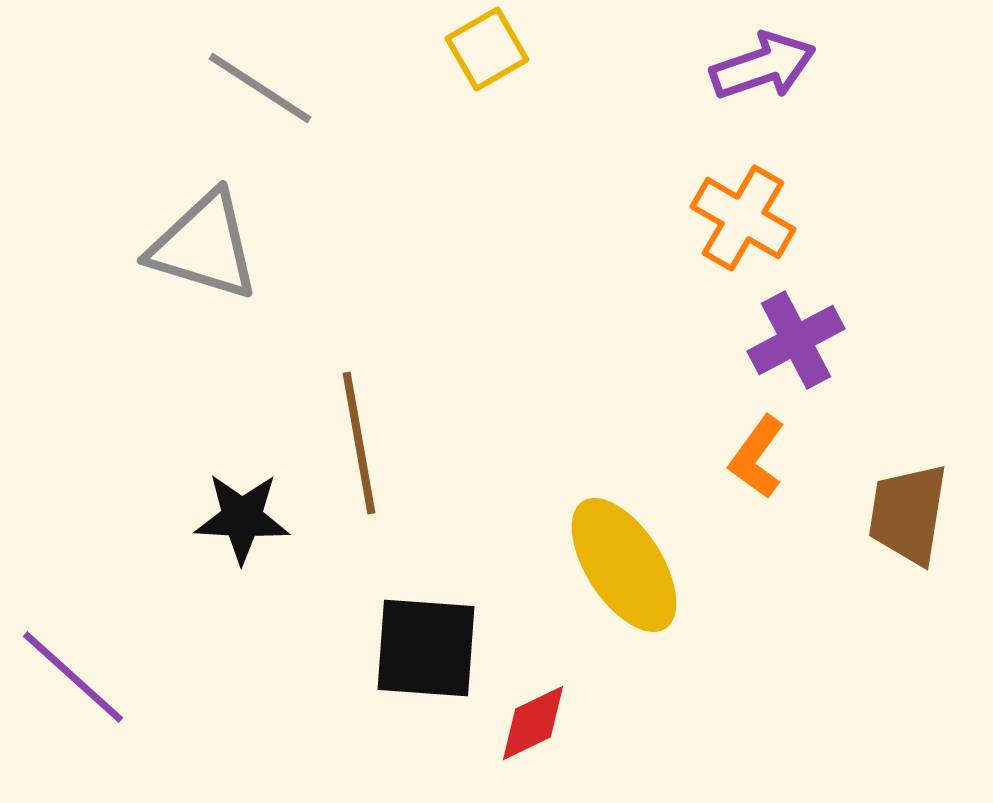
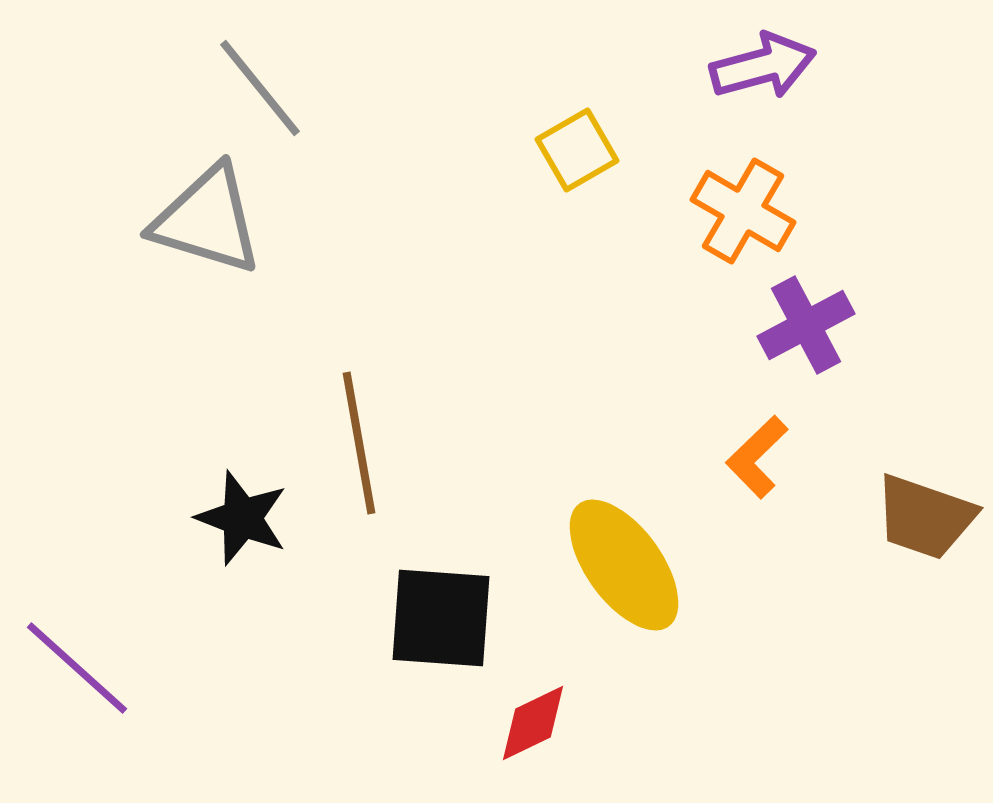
yellow square: moved 90 px right, 101 px down
purple arrow: rotated 4 degrees clockwise
gray line: rotated 18 degrees clockwise
orange cross: moved 7 px up
gray triangle: moved 3 px right, 26 px up
purple cross: moved 10 px right, 15 px up
orange L-shape: rotated 10 degrees clockwise
brown trapezoid: moved 17 px right, 3 px down; rotated 80 degrees counterclockwise
black star: rotated 18 degrees clockwise
yellow ellipse: rotated 3 degrees counterclockwise
black square: moved 15 px right, 30 px up
purple line: moved 4 px right, 9 px up
